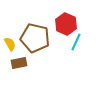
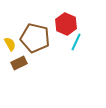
brown rectangle: rotated 14 degrees counterclockwise
